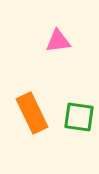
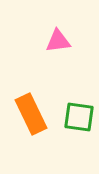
orange rectangle: moved 1 px left, 1 px down
